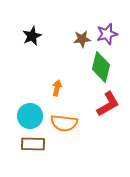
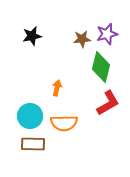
black star: rotated 12 degrees clockwise
red L-shape: moved 1 px up
orange semicircle: rotated 8 degrees counterclockwise
